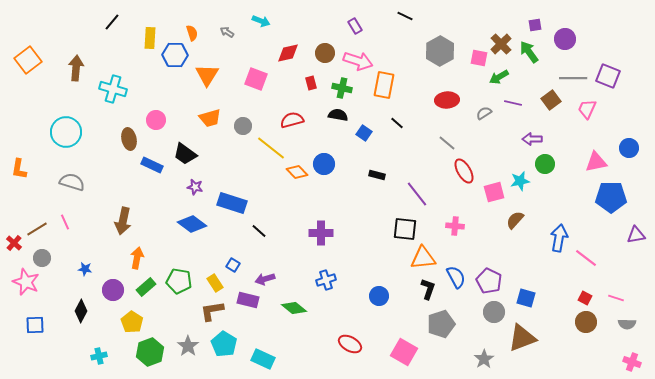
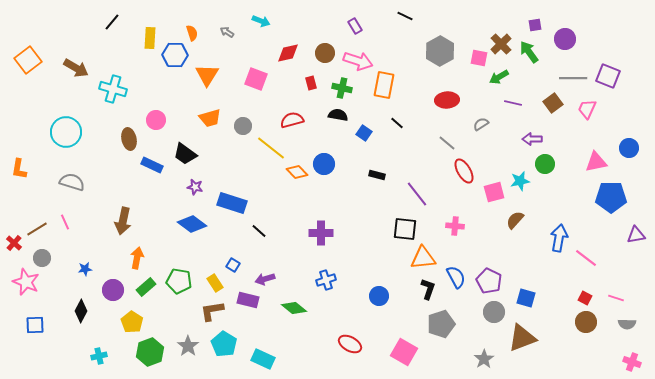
brown arrow at (76, 68): rotated 115 degrees clockwise
brown square at (551, 100): moved 2 px right, 3 px down
gray semicircle at (484, 113): moved 3 px left, 11 px down
blue star at (85, 269): rotated 16 degrees counterclockwise
